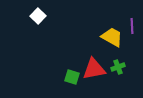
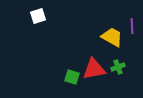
white square: rotated 28 degrees clockwise
